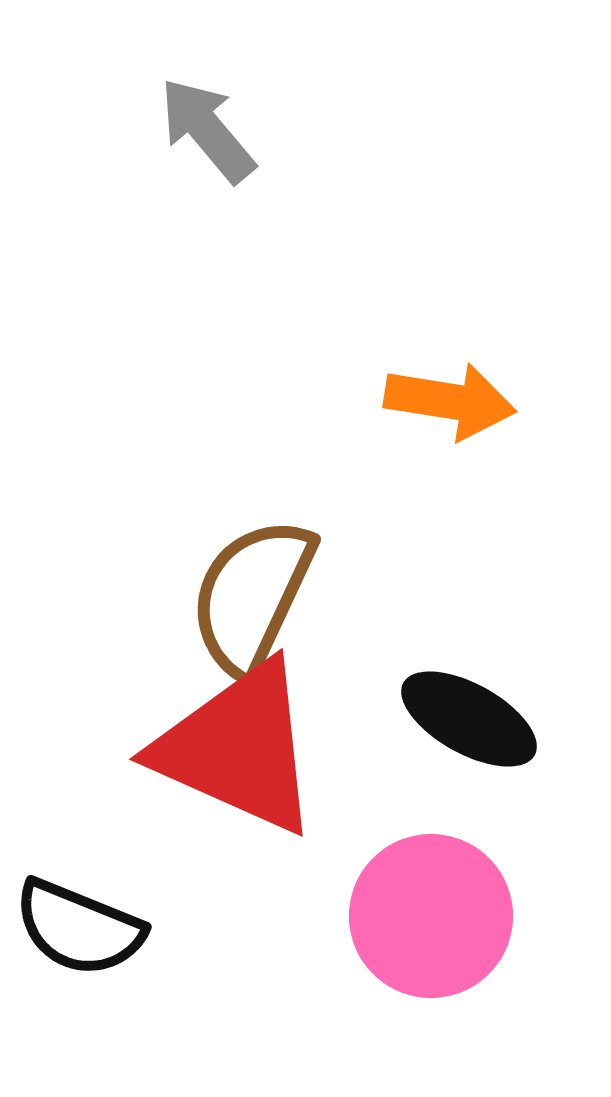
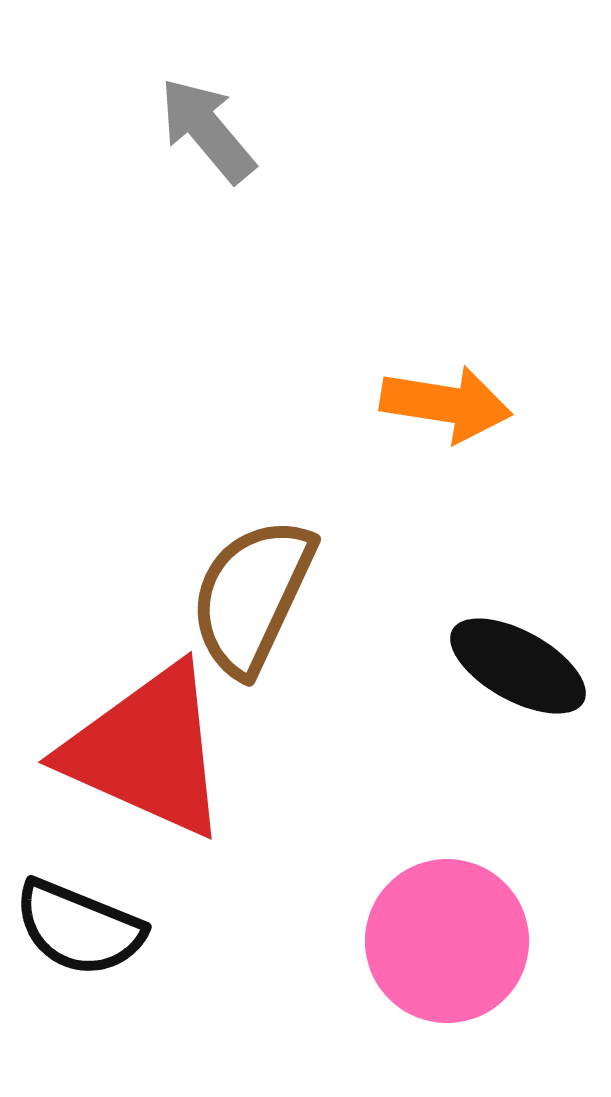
orange arrow: moved 4 px left, 3 px down
black ellipse: moved 49 px right, 53 px up
red triangle: moved 91 px left, 3 px down
pink circle: moved 16 px right, 25 px down
